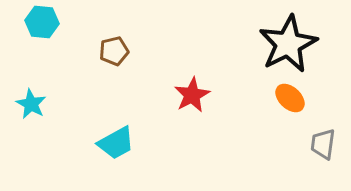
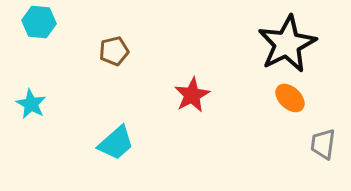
cyan hexagon: moved 3 px left
black star: moved 1 px left
cyan trapezoid: rotated 12 degrees counterclockwise
